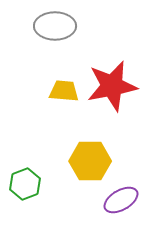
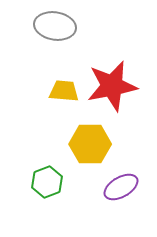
gray ellipse: rotated 9 degrees clockwise
yellow hexagon: moved 17 px up
green hexagon: moved 22 px right, 2 px up
purple ellipse: moved 13 px up
